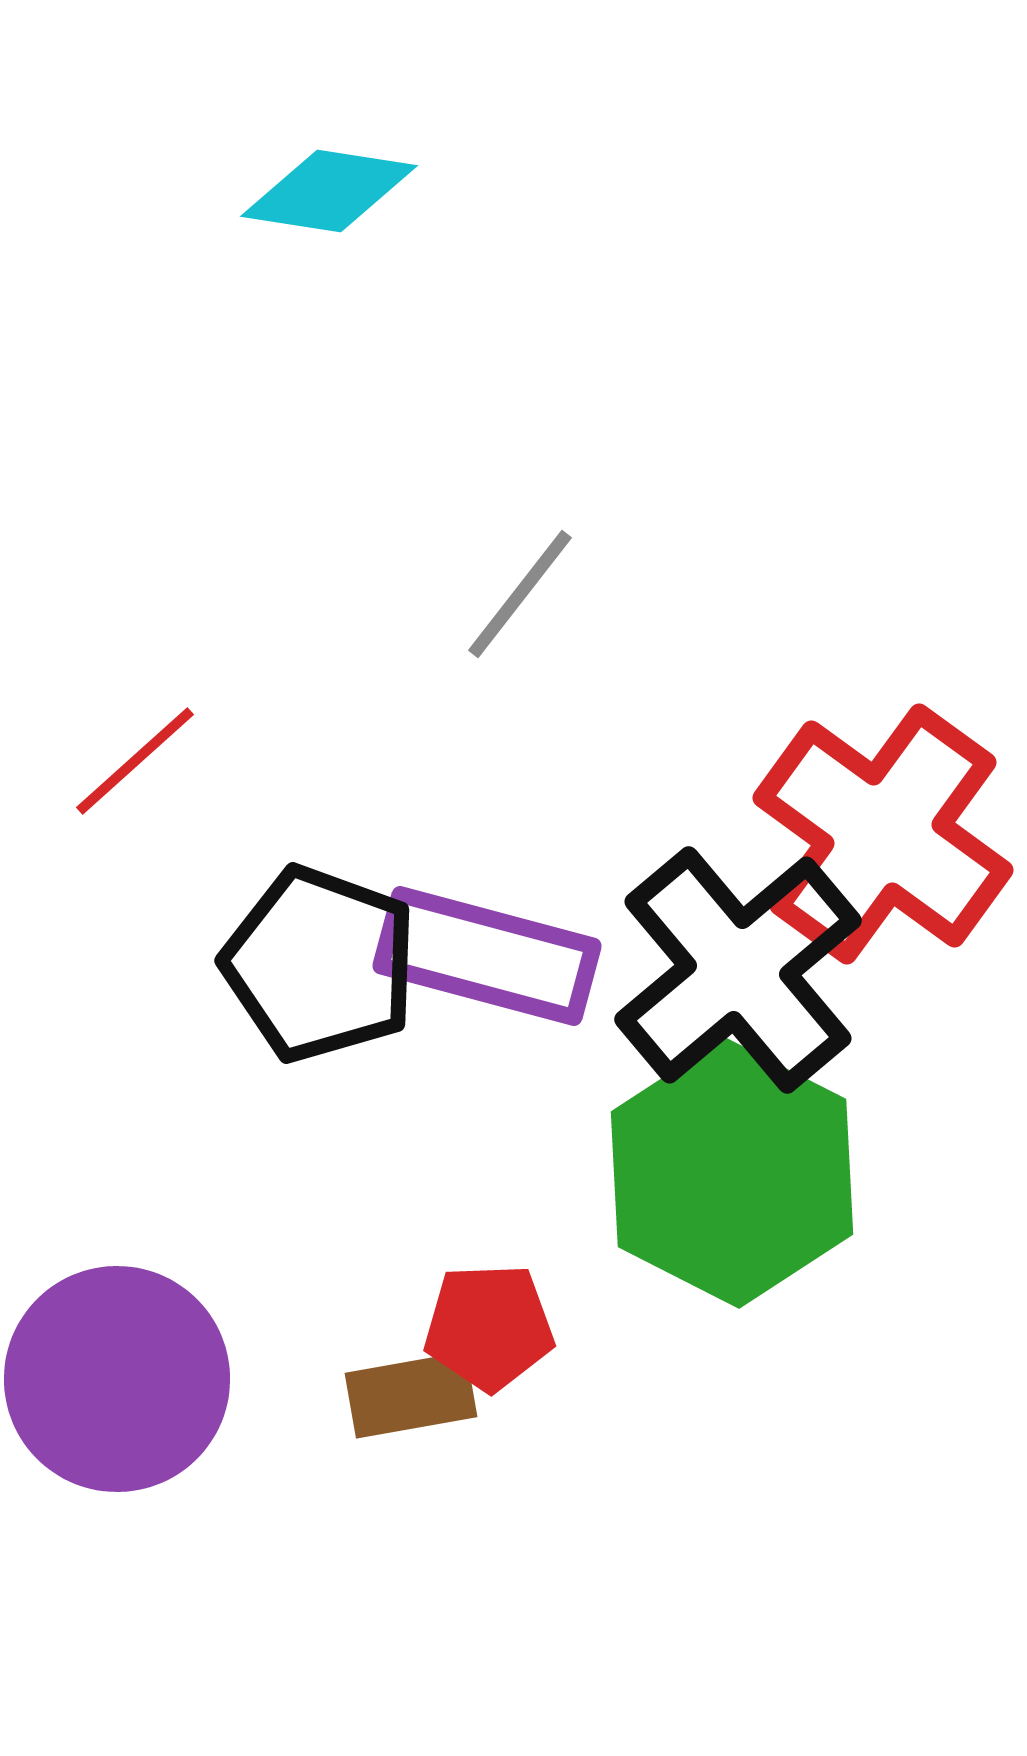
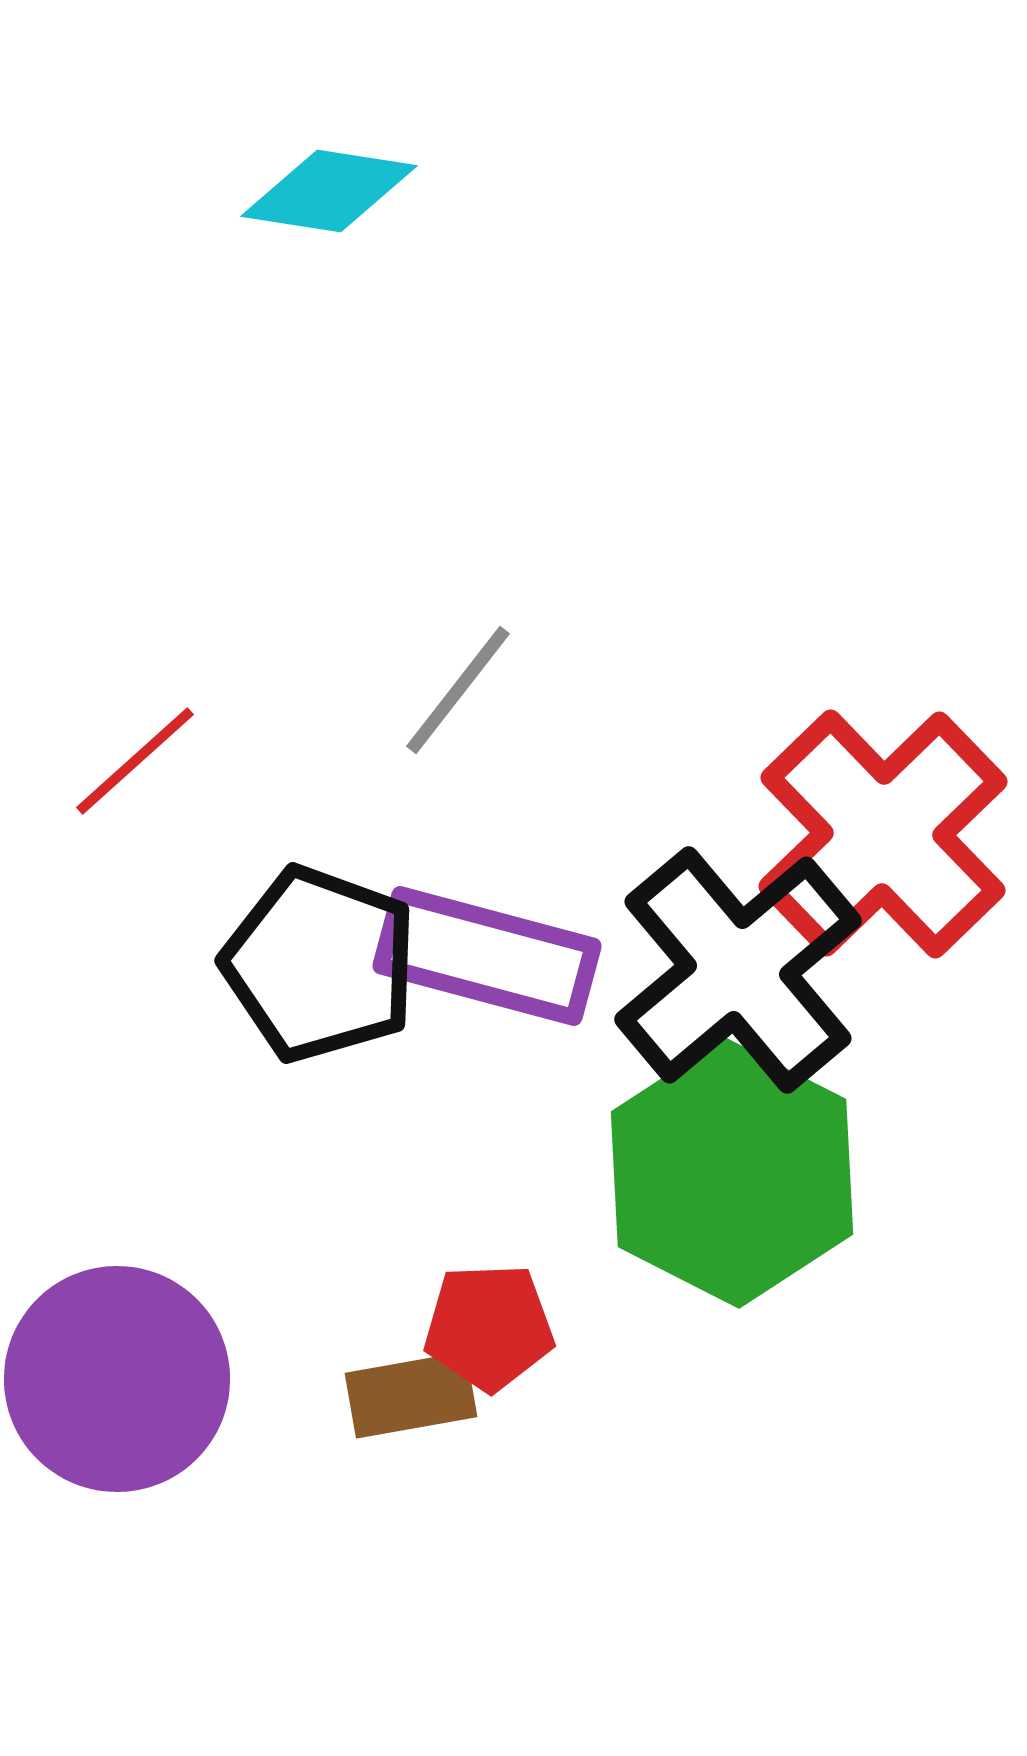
gray line: moved 62 px left, 96 px down
red cross: rotated 10 degrees clockwise
